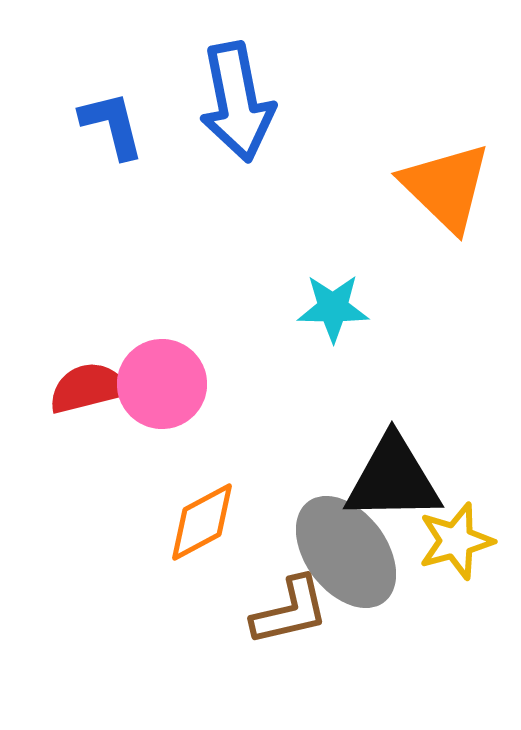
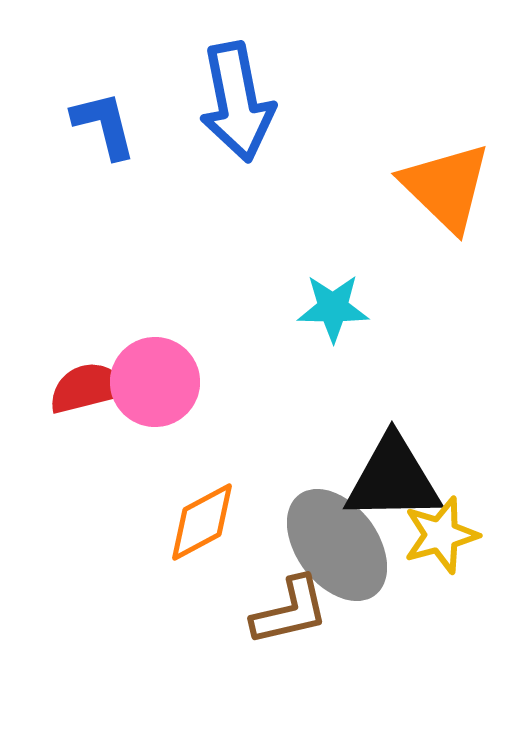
blue L-shape: moved 8 px left
pink circle: moved 7 px left, 2 px up
yellow star: moved 15 px left, 6 px up
gray ellipse: moved 9 px left, 7 px up
